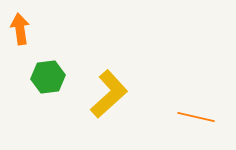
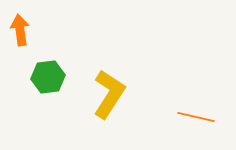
orange arrow: moved 1 px down
yellow L-shape: rotated 15 degrees counterclockwise
